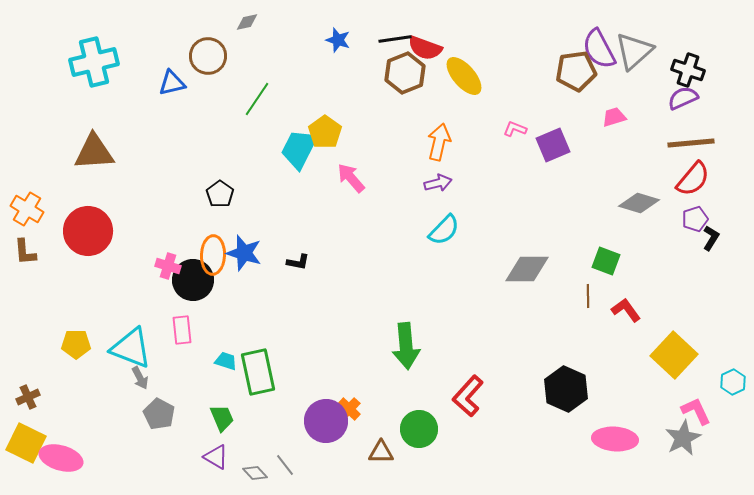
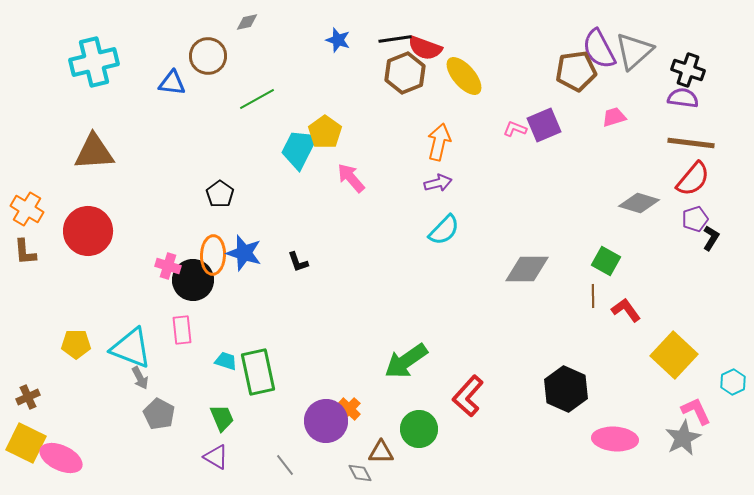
blue triangle at (172, 83): rotated 20 degrees clockwise
purple semicircle at (683, 98): rotated 32 degrees clockwise
green line at (257, 99): rotated 27 degrees clockwise
brown line at (691, 143): rotated 12 degrees clockwise
purple square at (553, 145): moved 9 px left, 20 px up
green square at (606, 261): rotated 8 degrees clockwise
black L-shape at (298, 262): rotated 60 degrees clockwise
brown line at (588, 296): moved 5 px right
green arrow at (406, 346): moved 15 px down; rotated 60 degrees clockwise
pink ellipse at (61, 458): rotated 9 degrees clockwise
gray diamond at (255, 473): moved 105 px right; rotated 15 degrees clockwise
